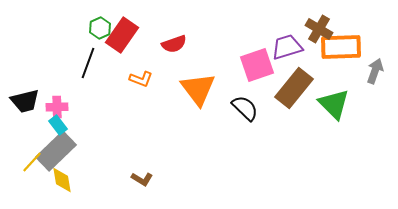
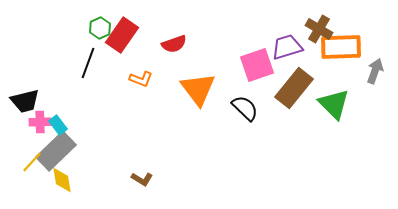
pink cross: moved 17 px left, 15 px down
